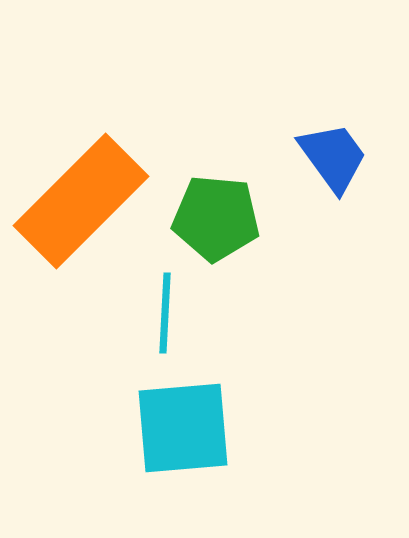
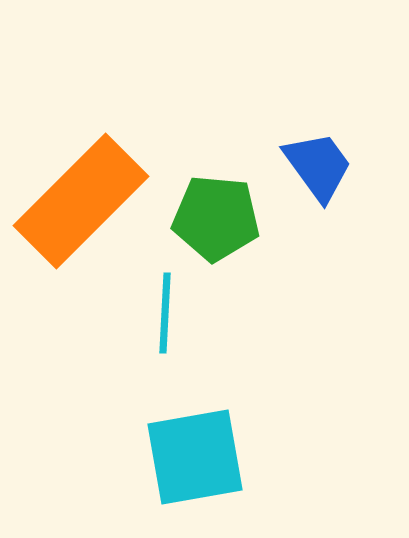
blue trapezoid: moved 15 px left, 9 px down
cyan square: moved 12 px right, 29 px down; rotated 5 degrees counterclockwise
